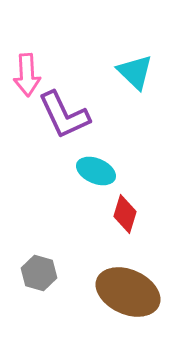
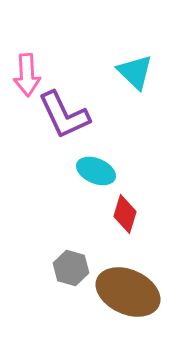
gray hexagon: moved 32 px right, 5 px up
